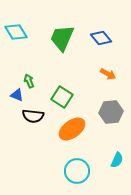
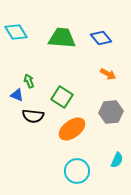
green trapezoid: rotated 72 degrees clockwise
